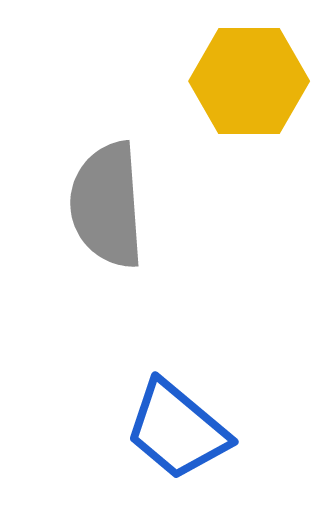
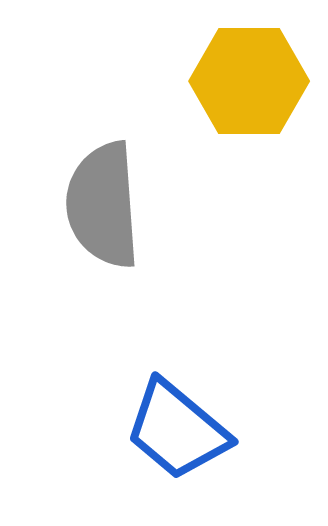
gray semicircle: moved 4 px left
